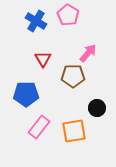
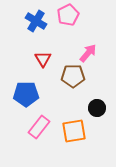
pink pentagon: rotated 15 degrees clockwise
